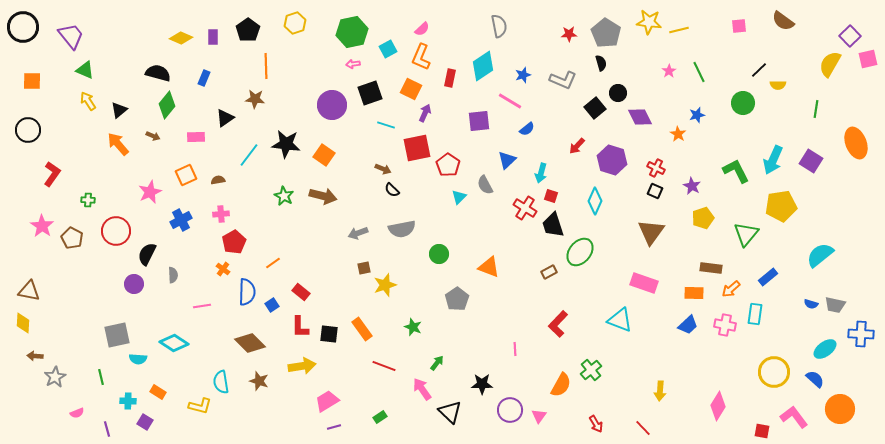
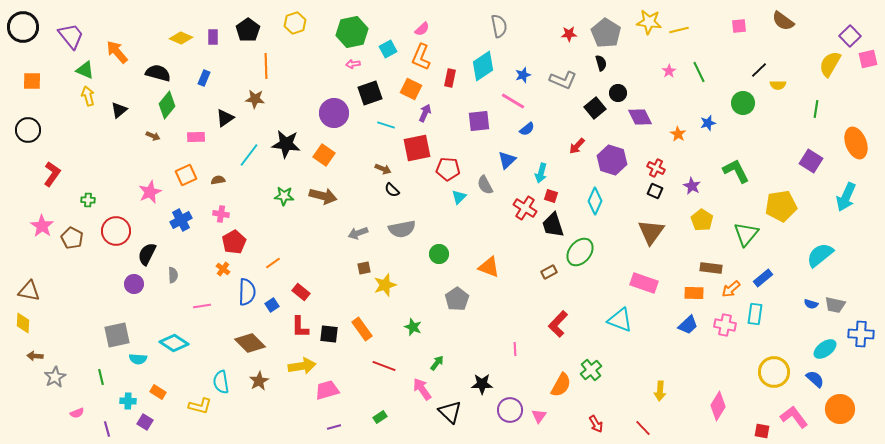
yellow arrow at (88, 101): moved 5 px up; rotated 18 degrees clockwise
pink line at (510, 101): moved 3 px right
purple circle at (332, 105): moved 2 px right, 8 px down
blue star at (697, 115): moved 11 px right, 8 px down
orange arrow at (118, 144): moved 1 px left, 92 px up
cyan arrow at (773, 160): moved 73 px right, 37 px down
red pentagon at (448, 165): moved 4 px down; rotated 30 degrees counterclockwise
green star at (284, 196): rotated 24 degrees counterclockwise
pink cross at (221, 214): rotated 14 degrees clockwise
yellow pentagon at (703, 218): moved 1 px left, 2 px down; rotated 20 degrees counterclockwise
blue rectangle at (768, 277): moved 5 px left, 1 px down
brown star at (259, 381): rotated 24 degrees clockwise
pink trapezoid at (327, 401): moved 11 px up; rotated 15 degrees clockwise
